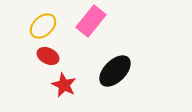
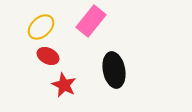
yellow ellipse: moved 2 px left, 1 px down
black ellipse: moved 1 px left, 1 px up; rotated 56 degrees counterclockwise
